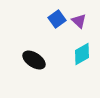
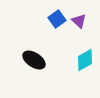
cyan diamond: moved 3 px right, 6 px down
